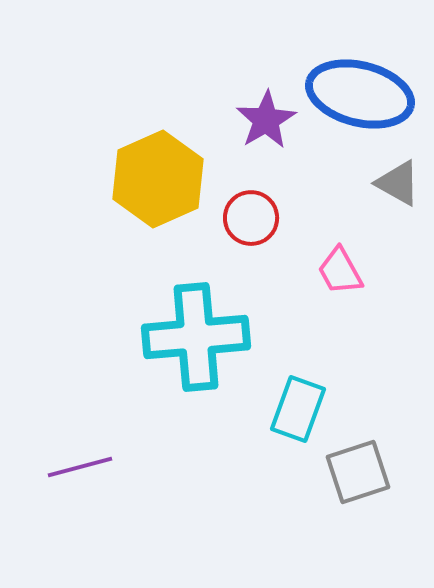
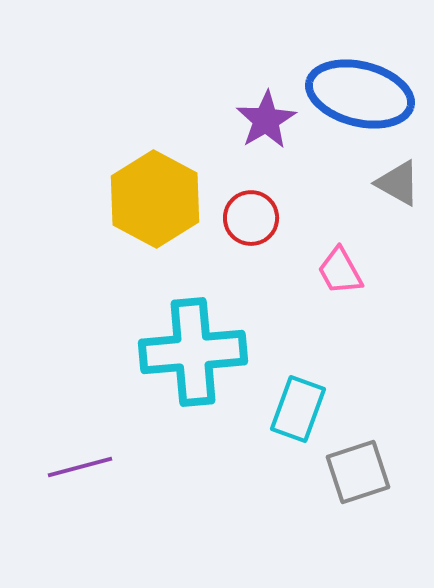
yellow hexagon: moved 3 px left, 20 px down; rotated 8 degrees counterclockwise
cyan cross: moved 3 px left, 15 px down
